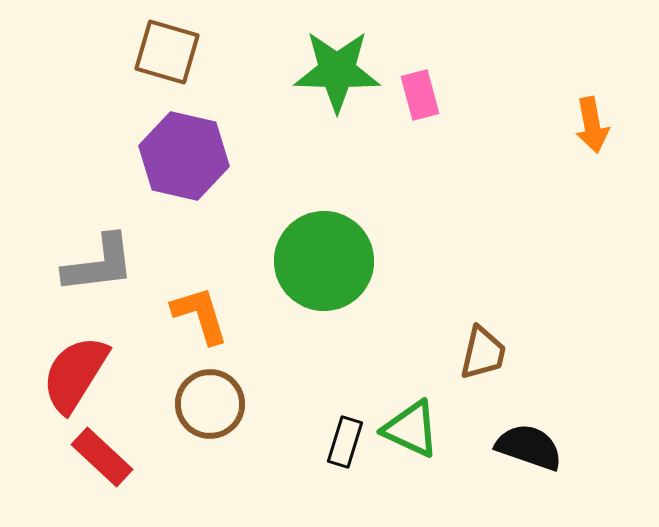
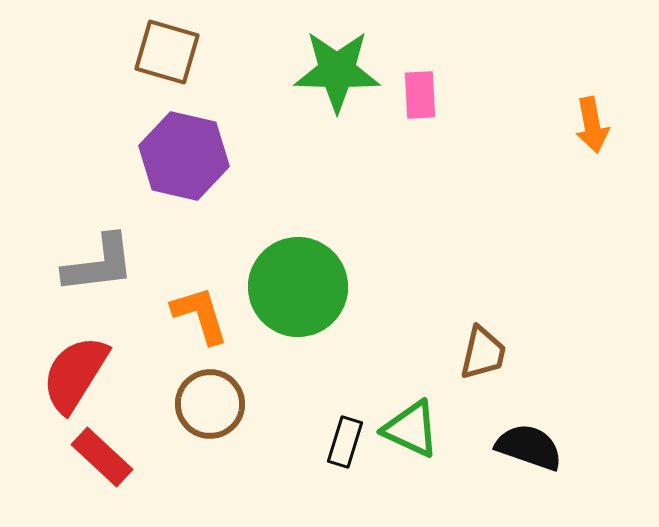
pink rectangle: rotated 12 degrees clockwise
green circle: moved 26 px left, 26 px down
